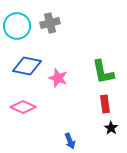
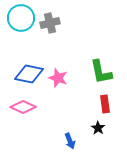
cyan circle: moved 4 px right, 8 px up
blue diamond: moved 2 px right, 8 px down
green L-shape: moved 2 px left
black star: moved 13 px left
